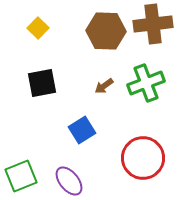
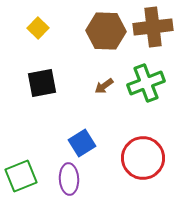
brown cross: moved 3 px down
blue square: moved 13 px down
purple ellipse: moved 2 px up; rotated 36 degrees clockwise
